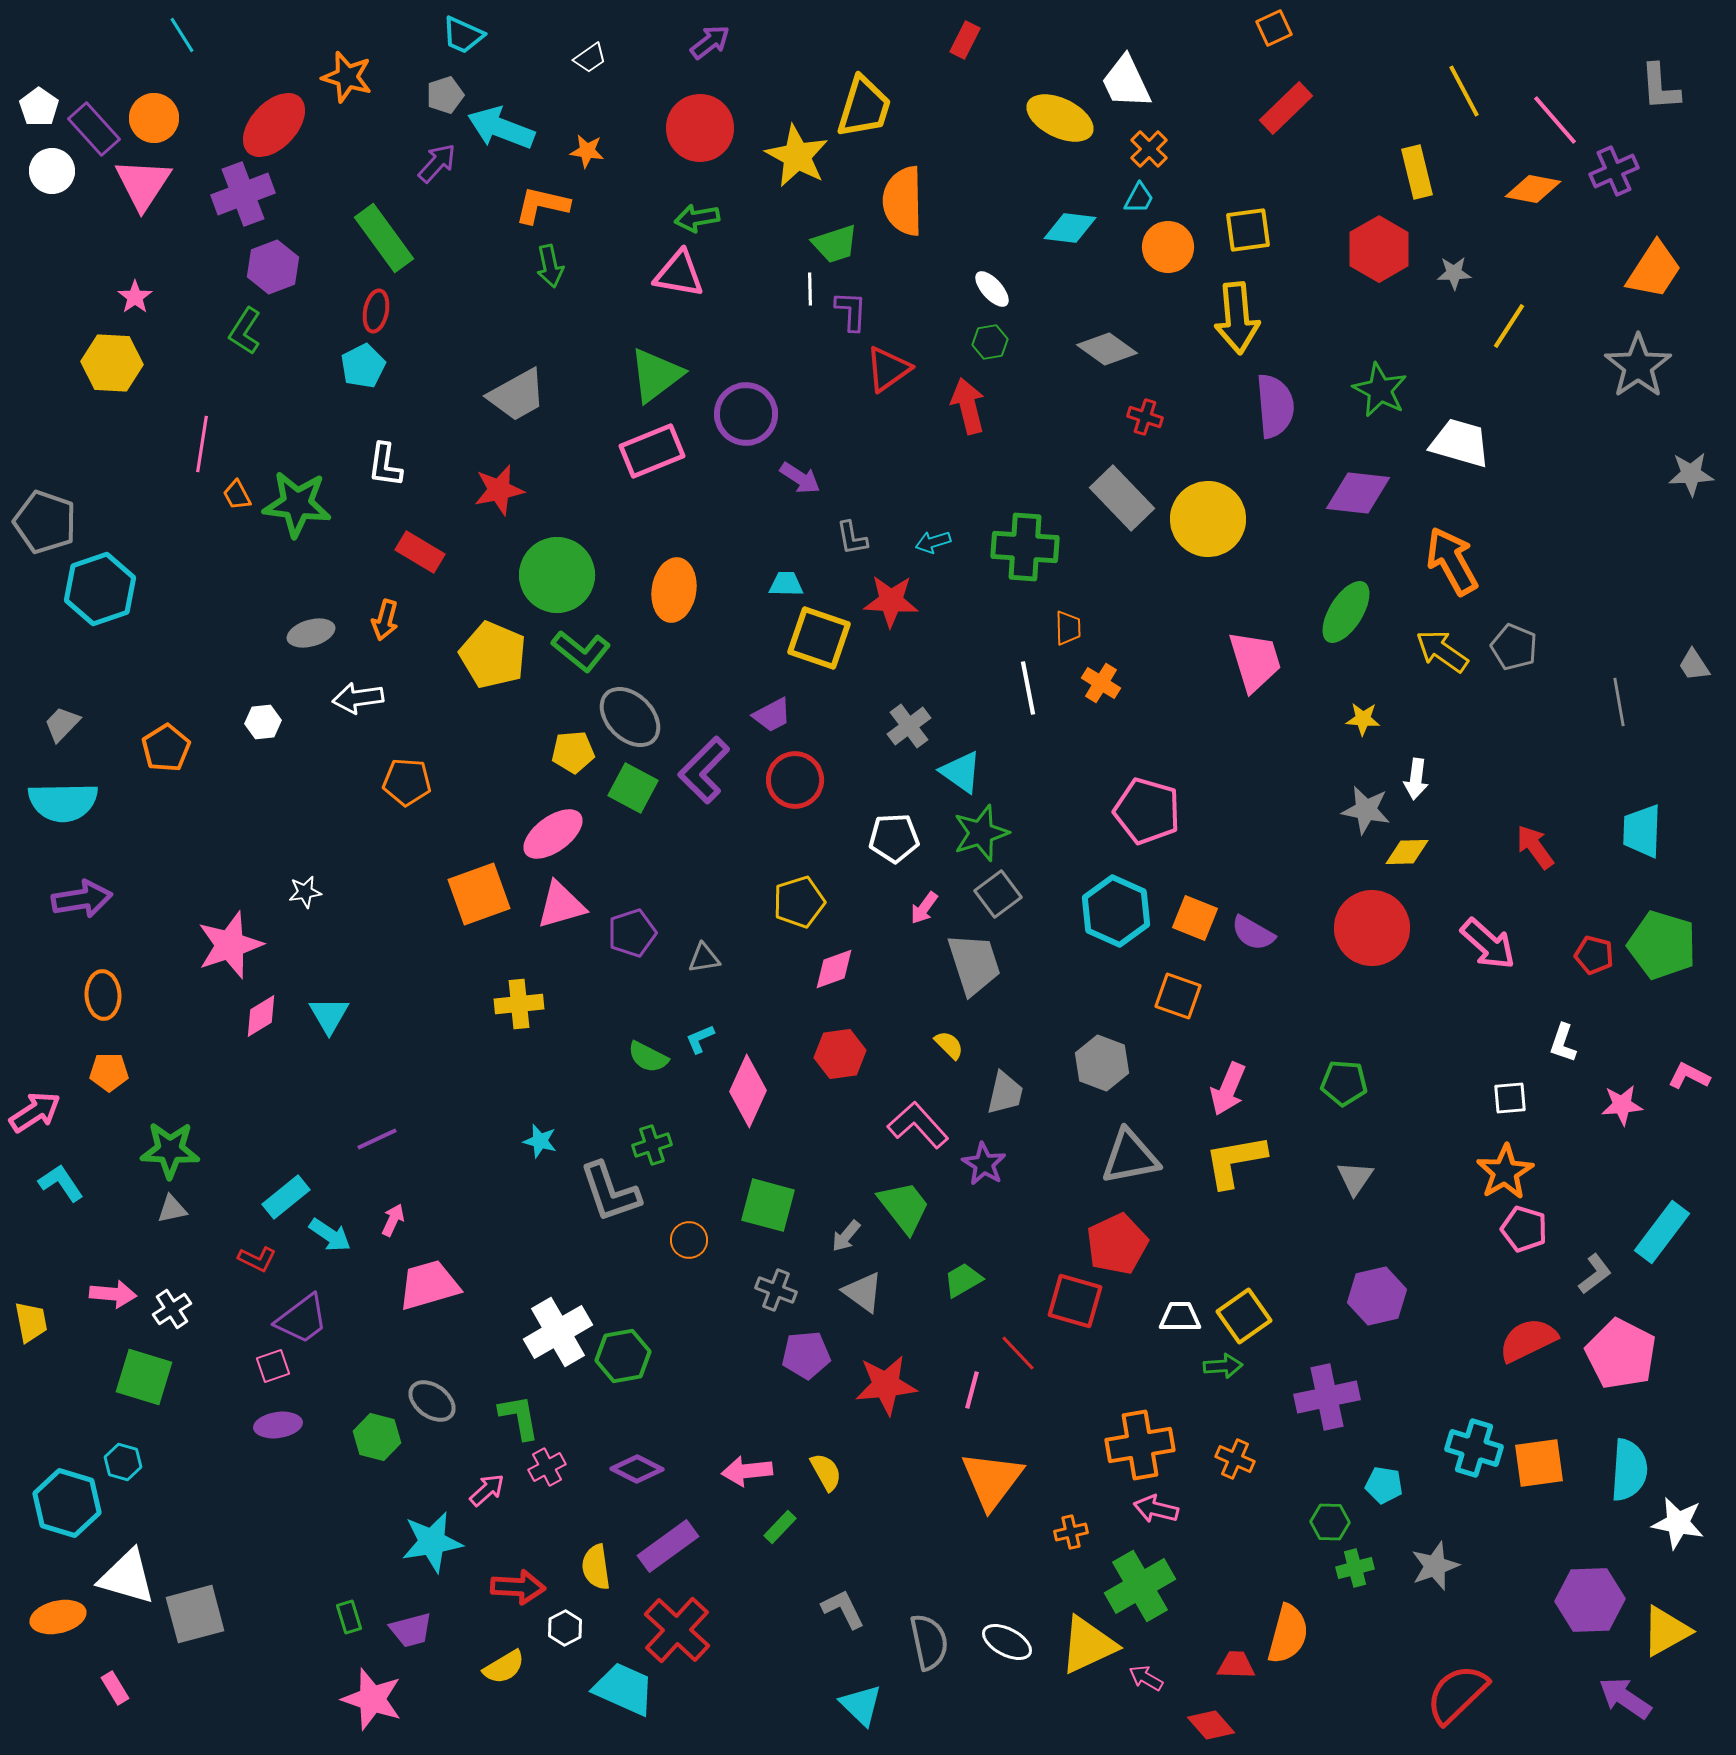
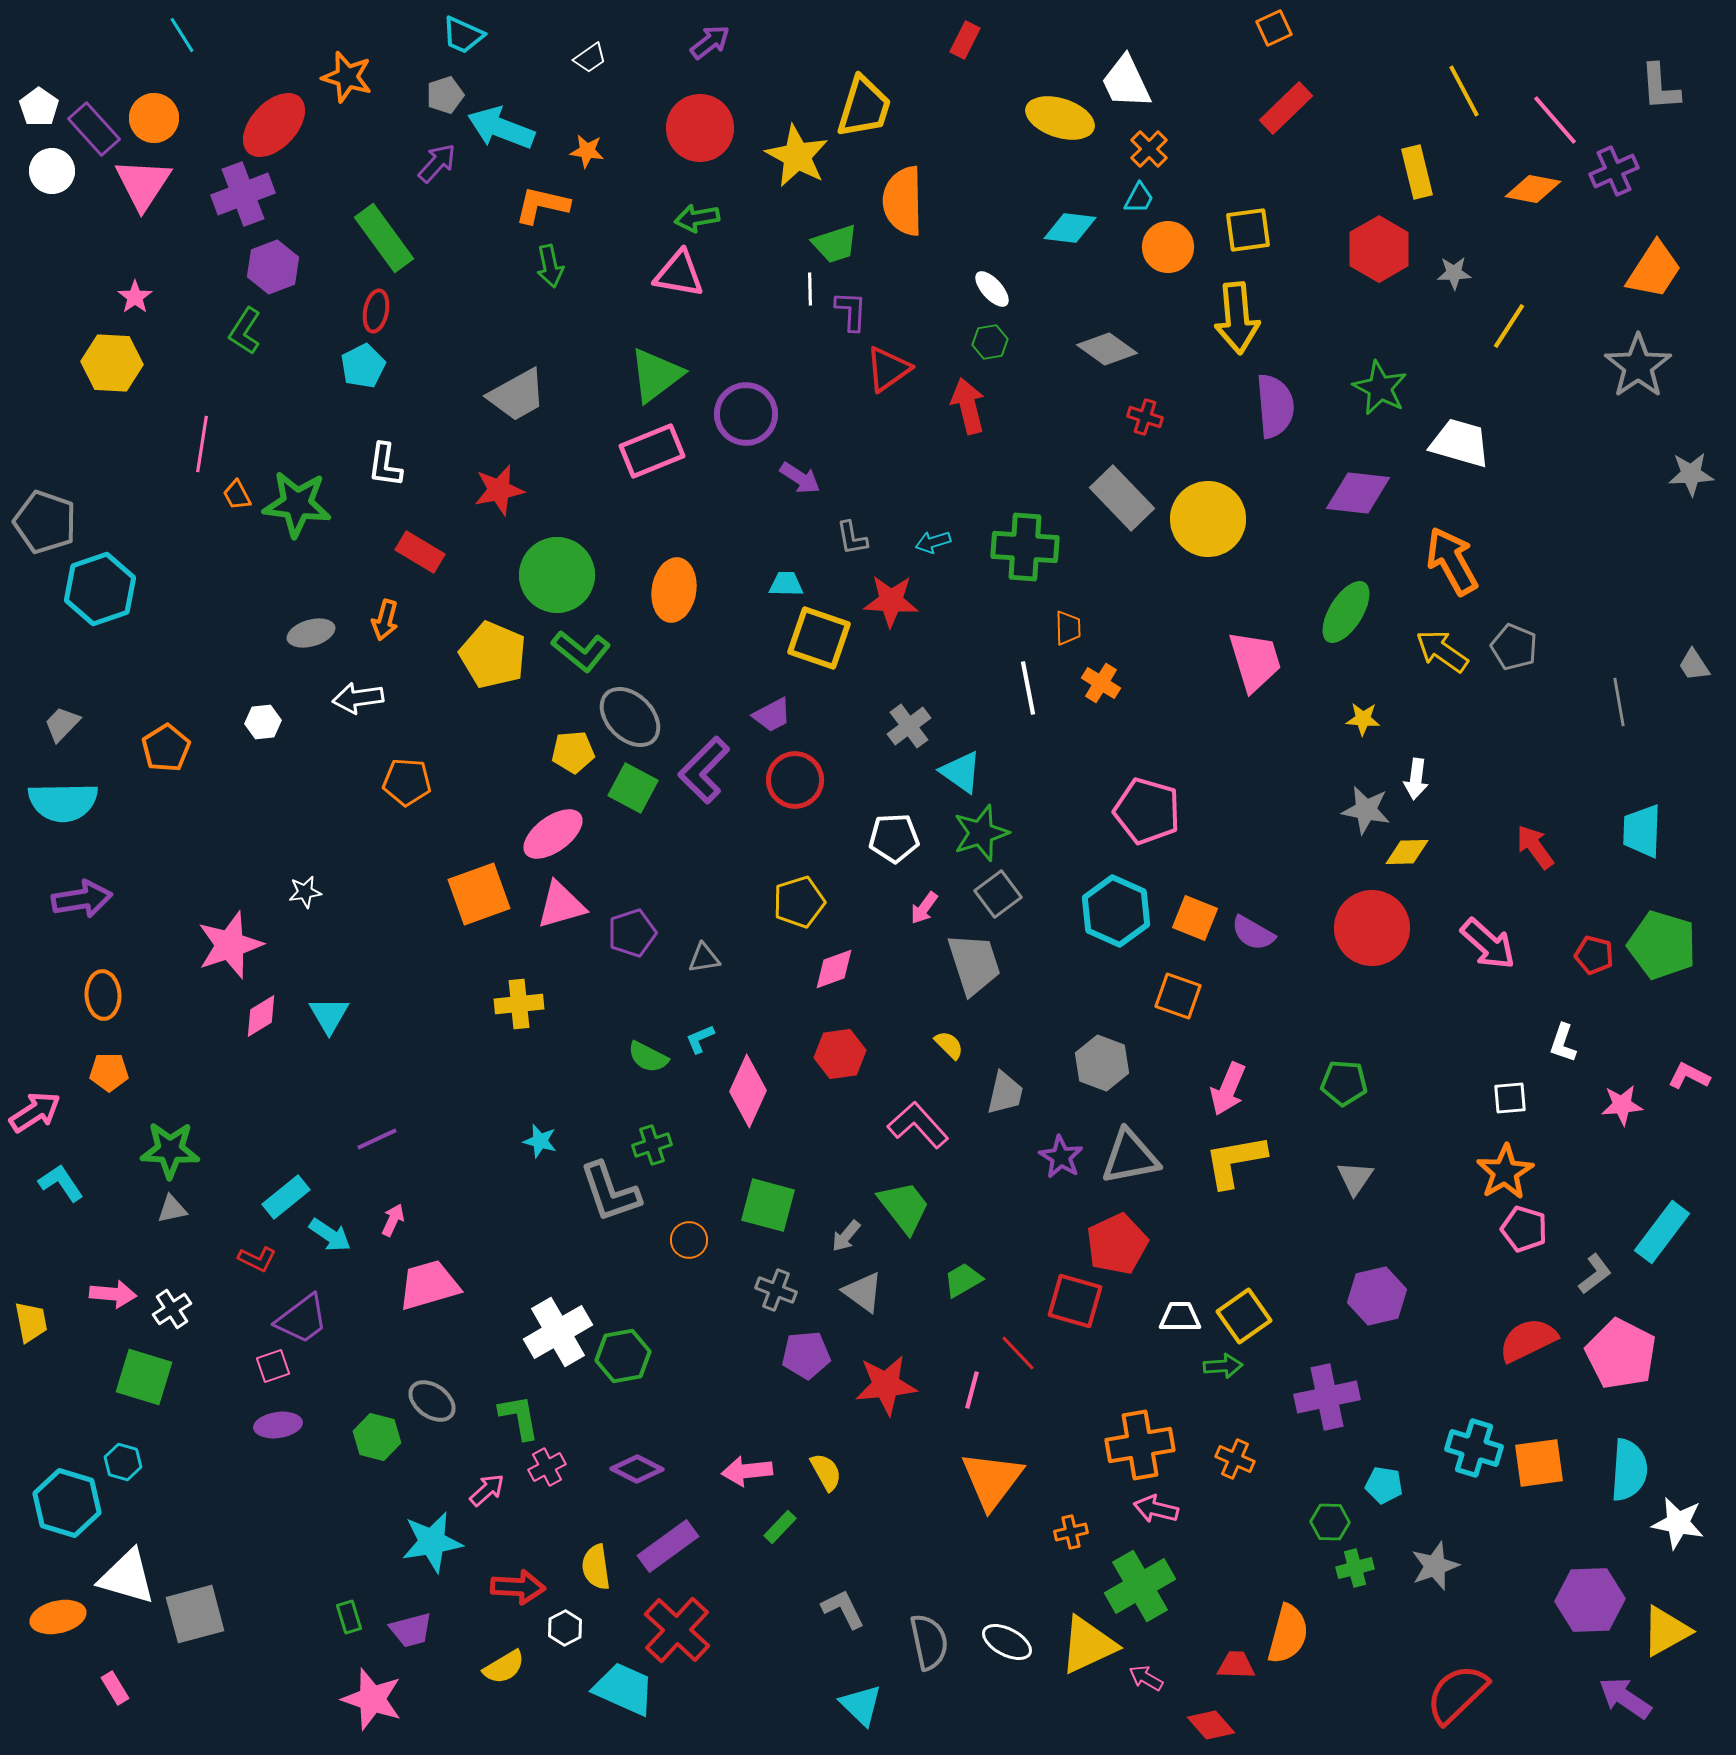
yellow ellipse at (1060, 118): rotated 8 degrees counterclockwise
green star at (1380, 390): moved 2 px up
purple star at (984, 1164): moved 77 px right, 7 px up
